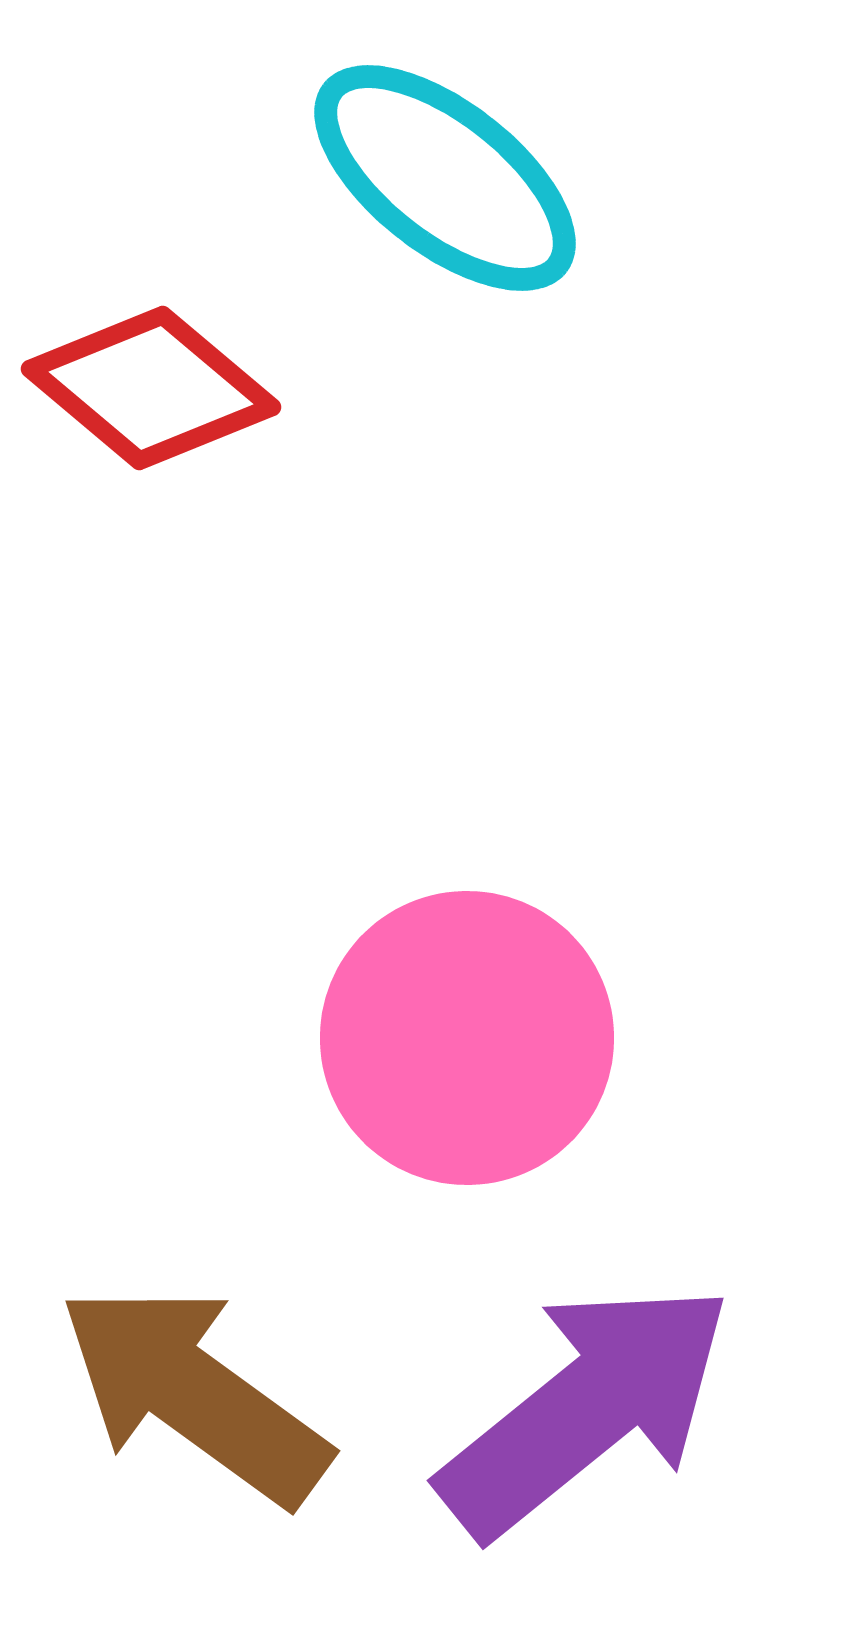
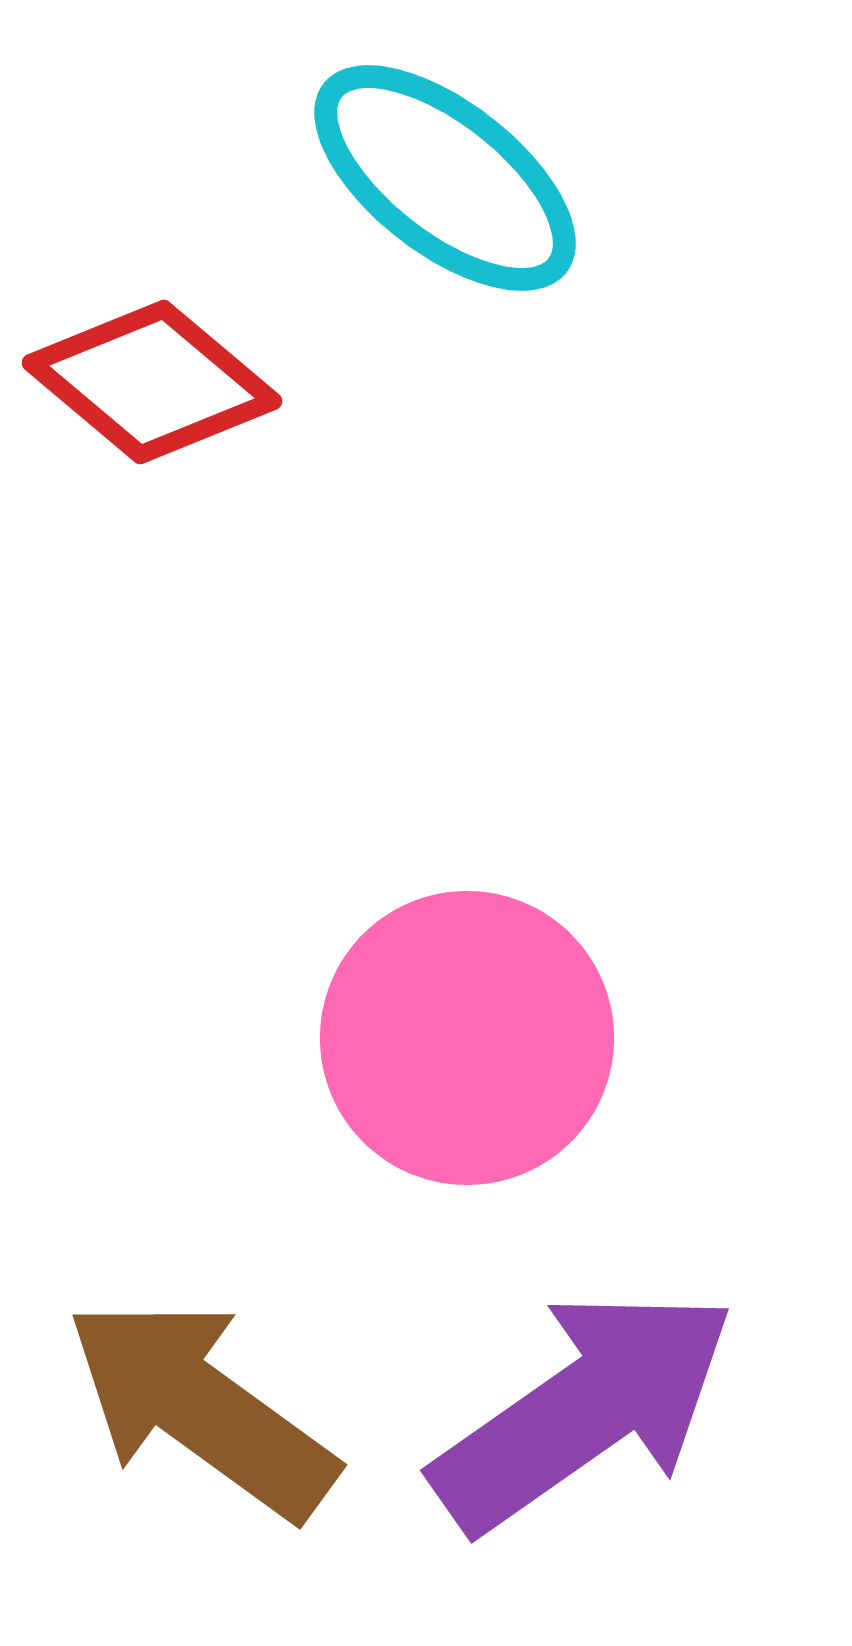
red diamond: moved 1 px right, 6 px up
brown arrow: moved 7 px right, 14 px down
purple arrow: moved 2 px left, 1 px down; rotated 4 degrees clockwise
